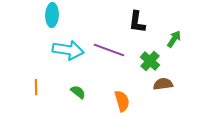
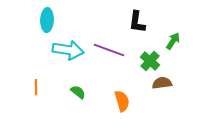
cyan ellipse: moved 5 px left, 5 px down
green arrow: moved 1 px left, 2 px down
brown semicircle: moved 1 px left, 1 px up
